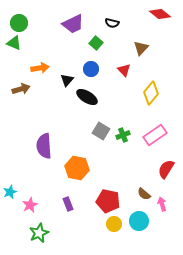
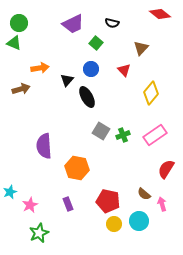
black ellipse: rotated 30 degrees clockwise
